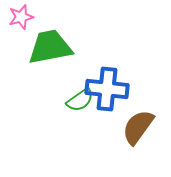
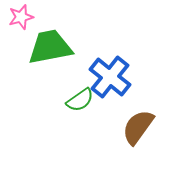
blue cross: moved 3 px right, 12 px up; rotated 33 degrees clockwise
